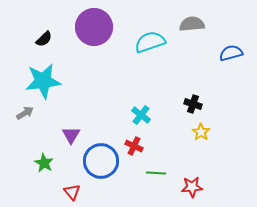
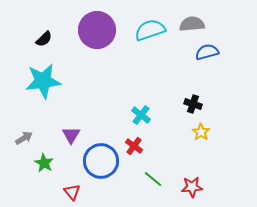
purple circle: moved 3 px right, 3 px down
cyan semicircle: moved 12 px up
blue semicircle: moved 24 px left, 1 px up
gray arrow: moved 1 px left, 25 px down
red cross: rotated 12 degrees clockwise
green line: moved 3 px left, 6 px down; rotated 36 degrees clockwise
